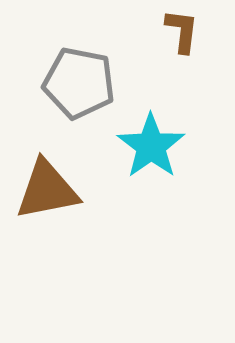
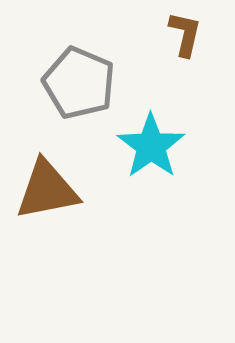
brown L-shape: moved 3 px right, 3 px down; rotated 6 degrees clockwise
gray pentagon: rotated 12 degrees clockwise
